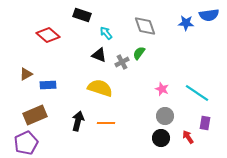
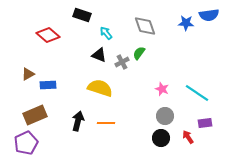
brown triangle: moved 2 px right
purple rectangle: rotated 72 degrees clockwise
